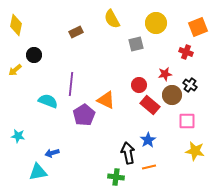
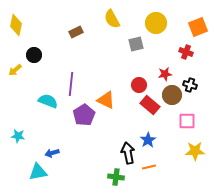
black cross: rotated 16 degrees counterclockwise
yellow star: rotated 12 degrees counterclockwise
